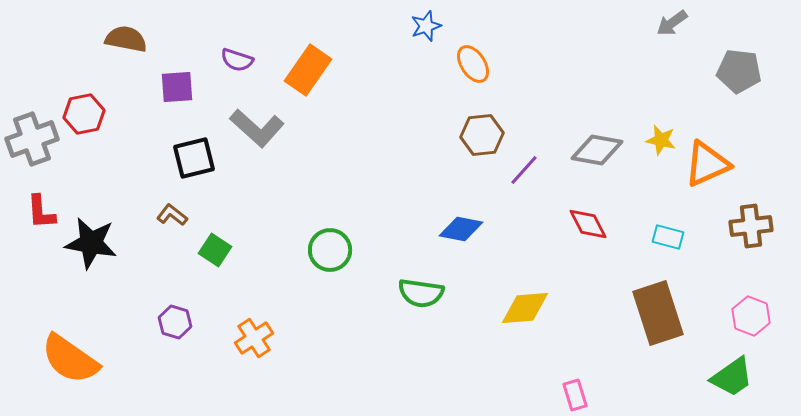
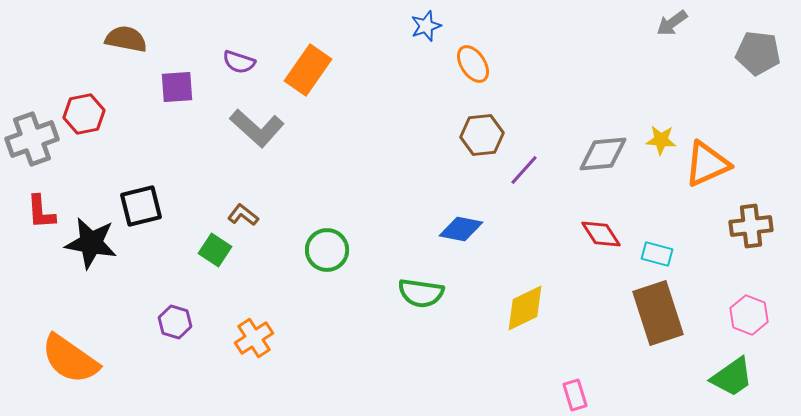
purple semicircle: moved 2 px right, 2 px down
gray pentagon: moved 19 px right, 18 px up
yellow star: rotated 8 degrees counterclockwise
gray diamond: moved 6 px right, 4 px down; rotated 15 degrees counterclockwise
black square: moved 53 px left, 48 px down
brown L-shape: moved 71 px right
red diamond: moved 13 px right, 10 px down; rotated 6 degrees counterclockwise
cyan rectangle: moved 11 px left, 17 px down
green circle: moved 3 px left
yellow diamond: rotated 21 degrees counterclockwise
pink hexagon: moved 2 px left, 1 px up
